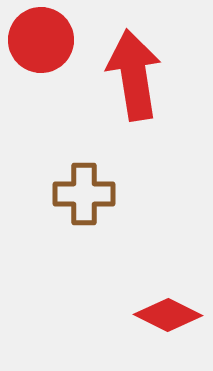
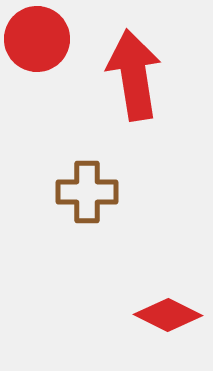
red circle: moved 4 px left, 1 px up
brown cross: moved 3 px right, 2 px up
